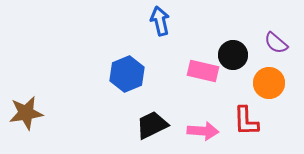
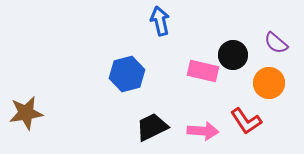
blue hexagon: rotated 8 degrees clockwise
red L-shape: rotated 32 degrees counterclockwise
black trapezoid: moved 2 px down
